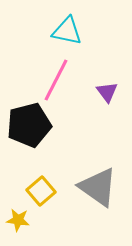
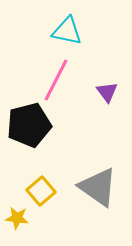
yellow star: moved 1 px left, 2 px up
